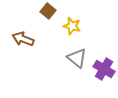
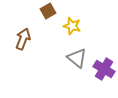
brown square: rotated 21 degrees clockwise
brown arrow: rotated 90 degrees clockwise
